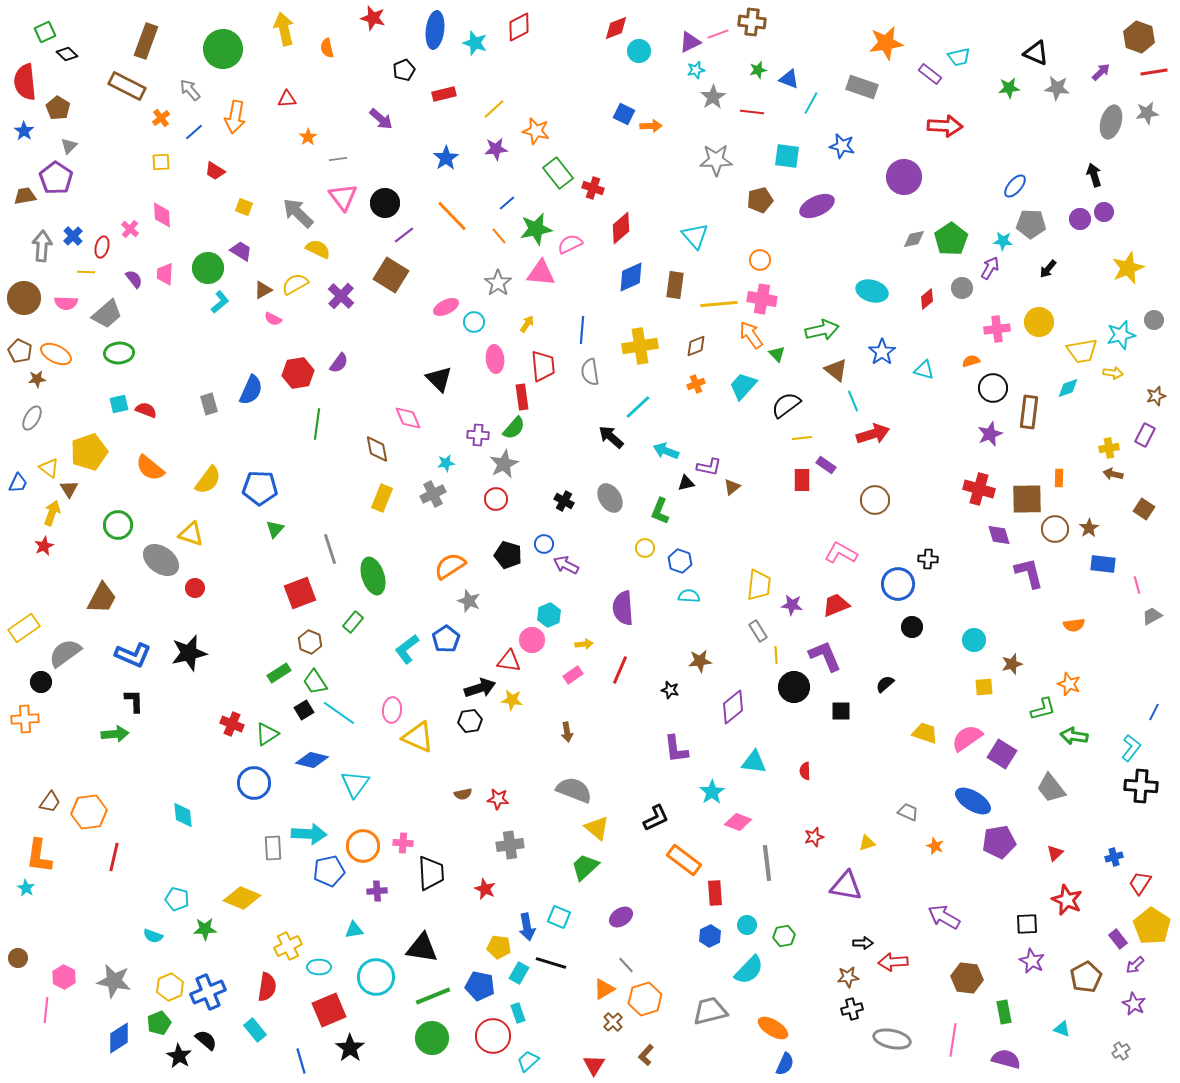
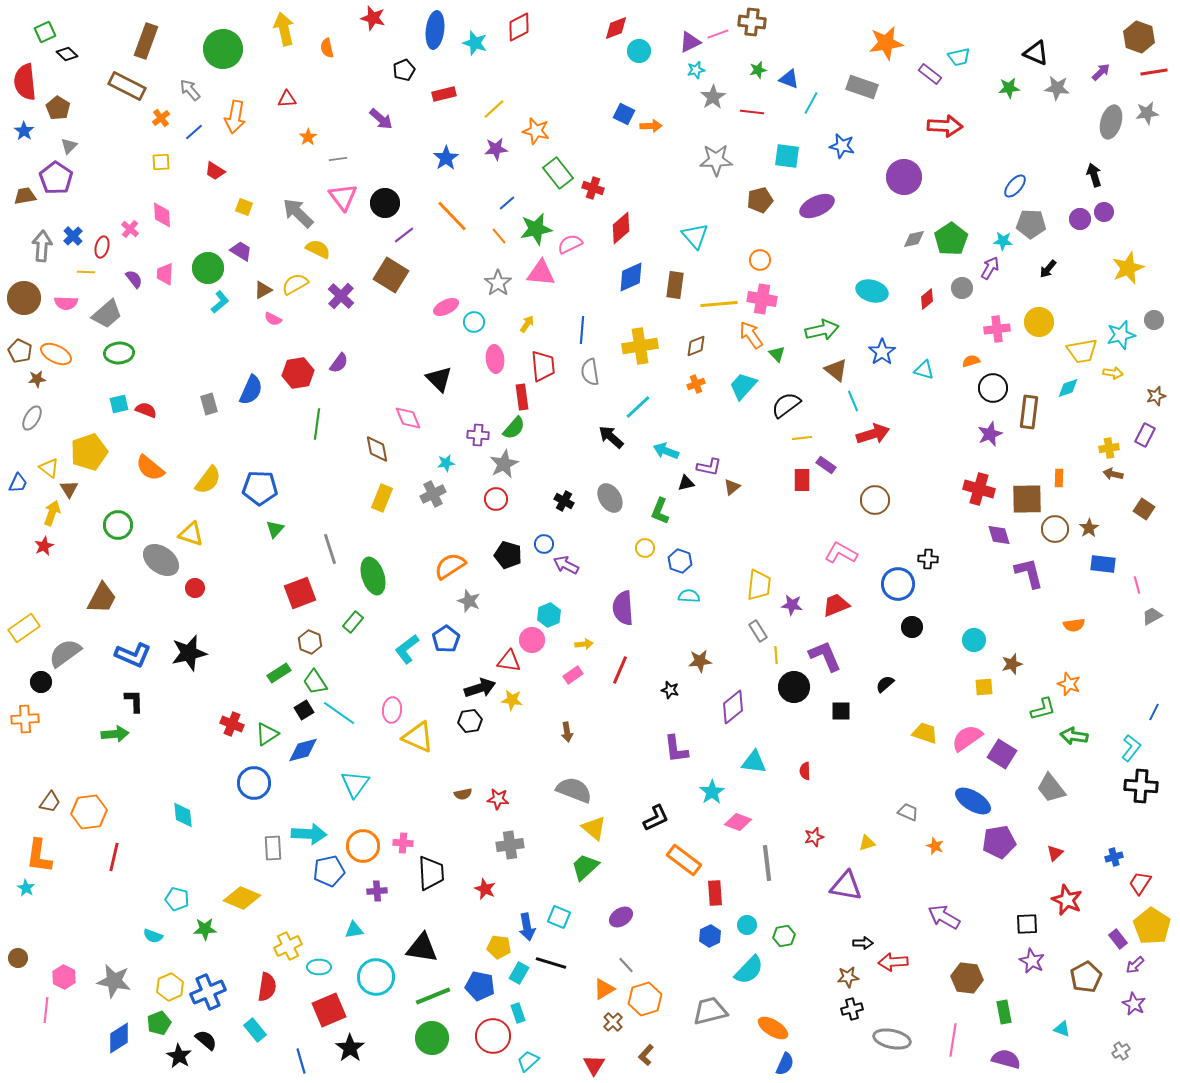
blue diamond at (312, 760): moved 9 px left, 10 px up; rotated 28 degrees counterclockwise
yellow triangle at (597, 828): moved 3 px left
